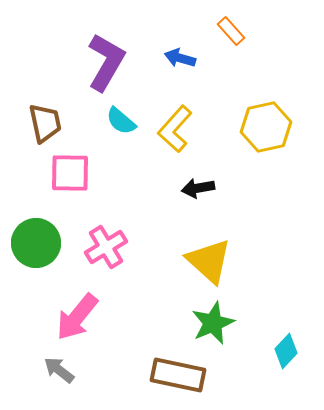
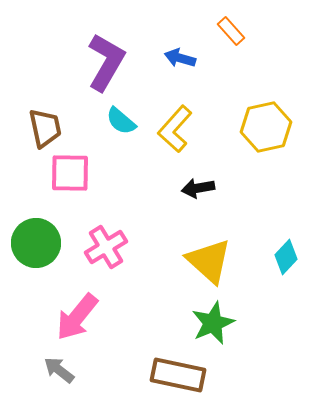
brown trapezoid: moved 5 px down
cyan diamond: moved 94 px up
